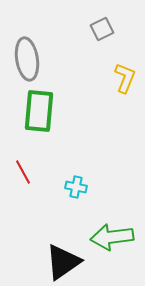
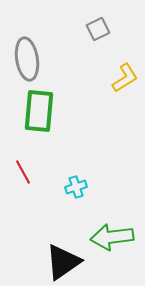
gray square: moved 4 px left
yellow L-shape: rotated 36 degrees clockwise
cyan cross: rotated 30 degrees counterclockwise
